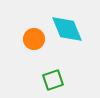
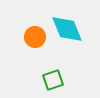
orange circle: moved 1 px right, 2 px up
